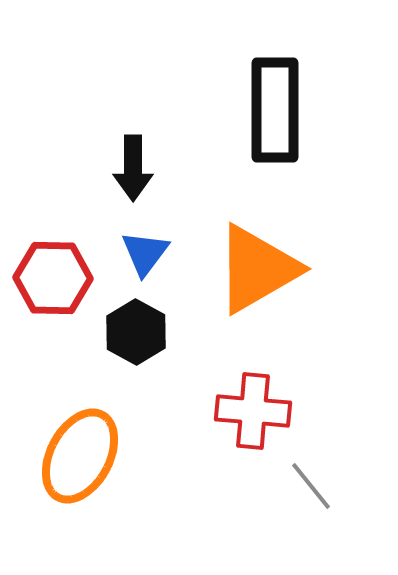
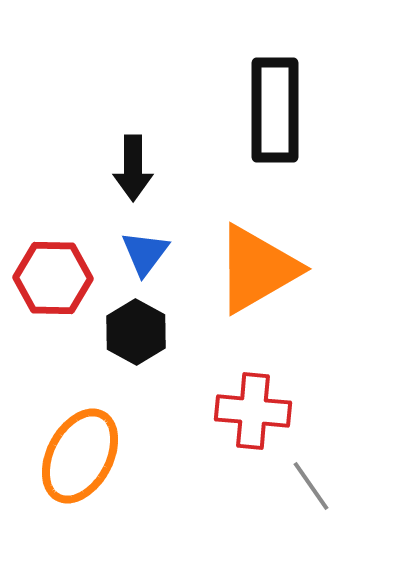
gray line: rotated 4 degrees clockwise
